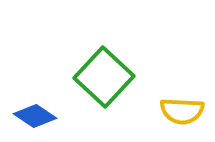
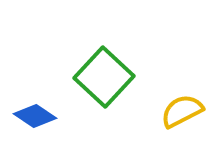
yellow semicircle: rotated 150 degrees clockwise
